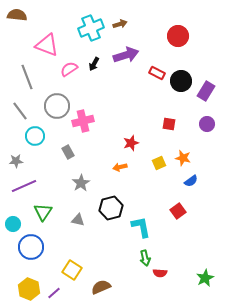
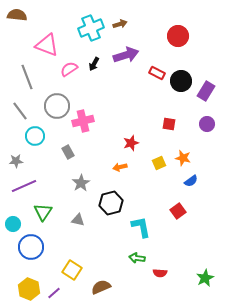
black hexagon at (111, 208): moved 5 px up
green arrow at (145, 258): moved 8 px left; rotated 112 degrees clockwise
